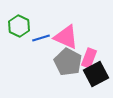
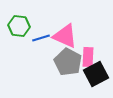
green hexagon: rotated 20 degrees counterclockwise
pink triangle: moved 1 px left, 1 px up
pink rectangle: moved 1 px left, 1 px up; rotated 18 degrees counterclockwise
